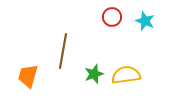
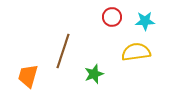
cyan star: rotated 24 degrees counterclockwise
brown line: rotated 8 degrees clockwise
yellow semicircle: moved 10 px right, 23 px up
